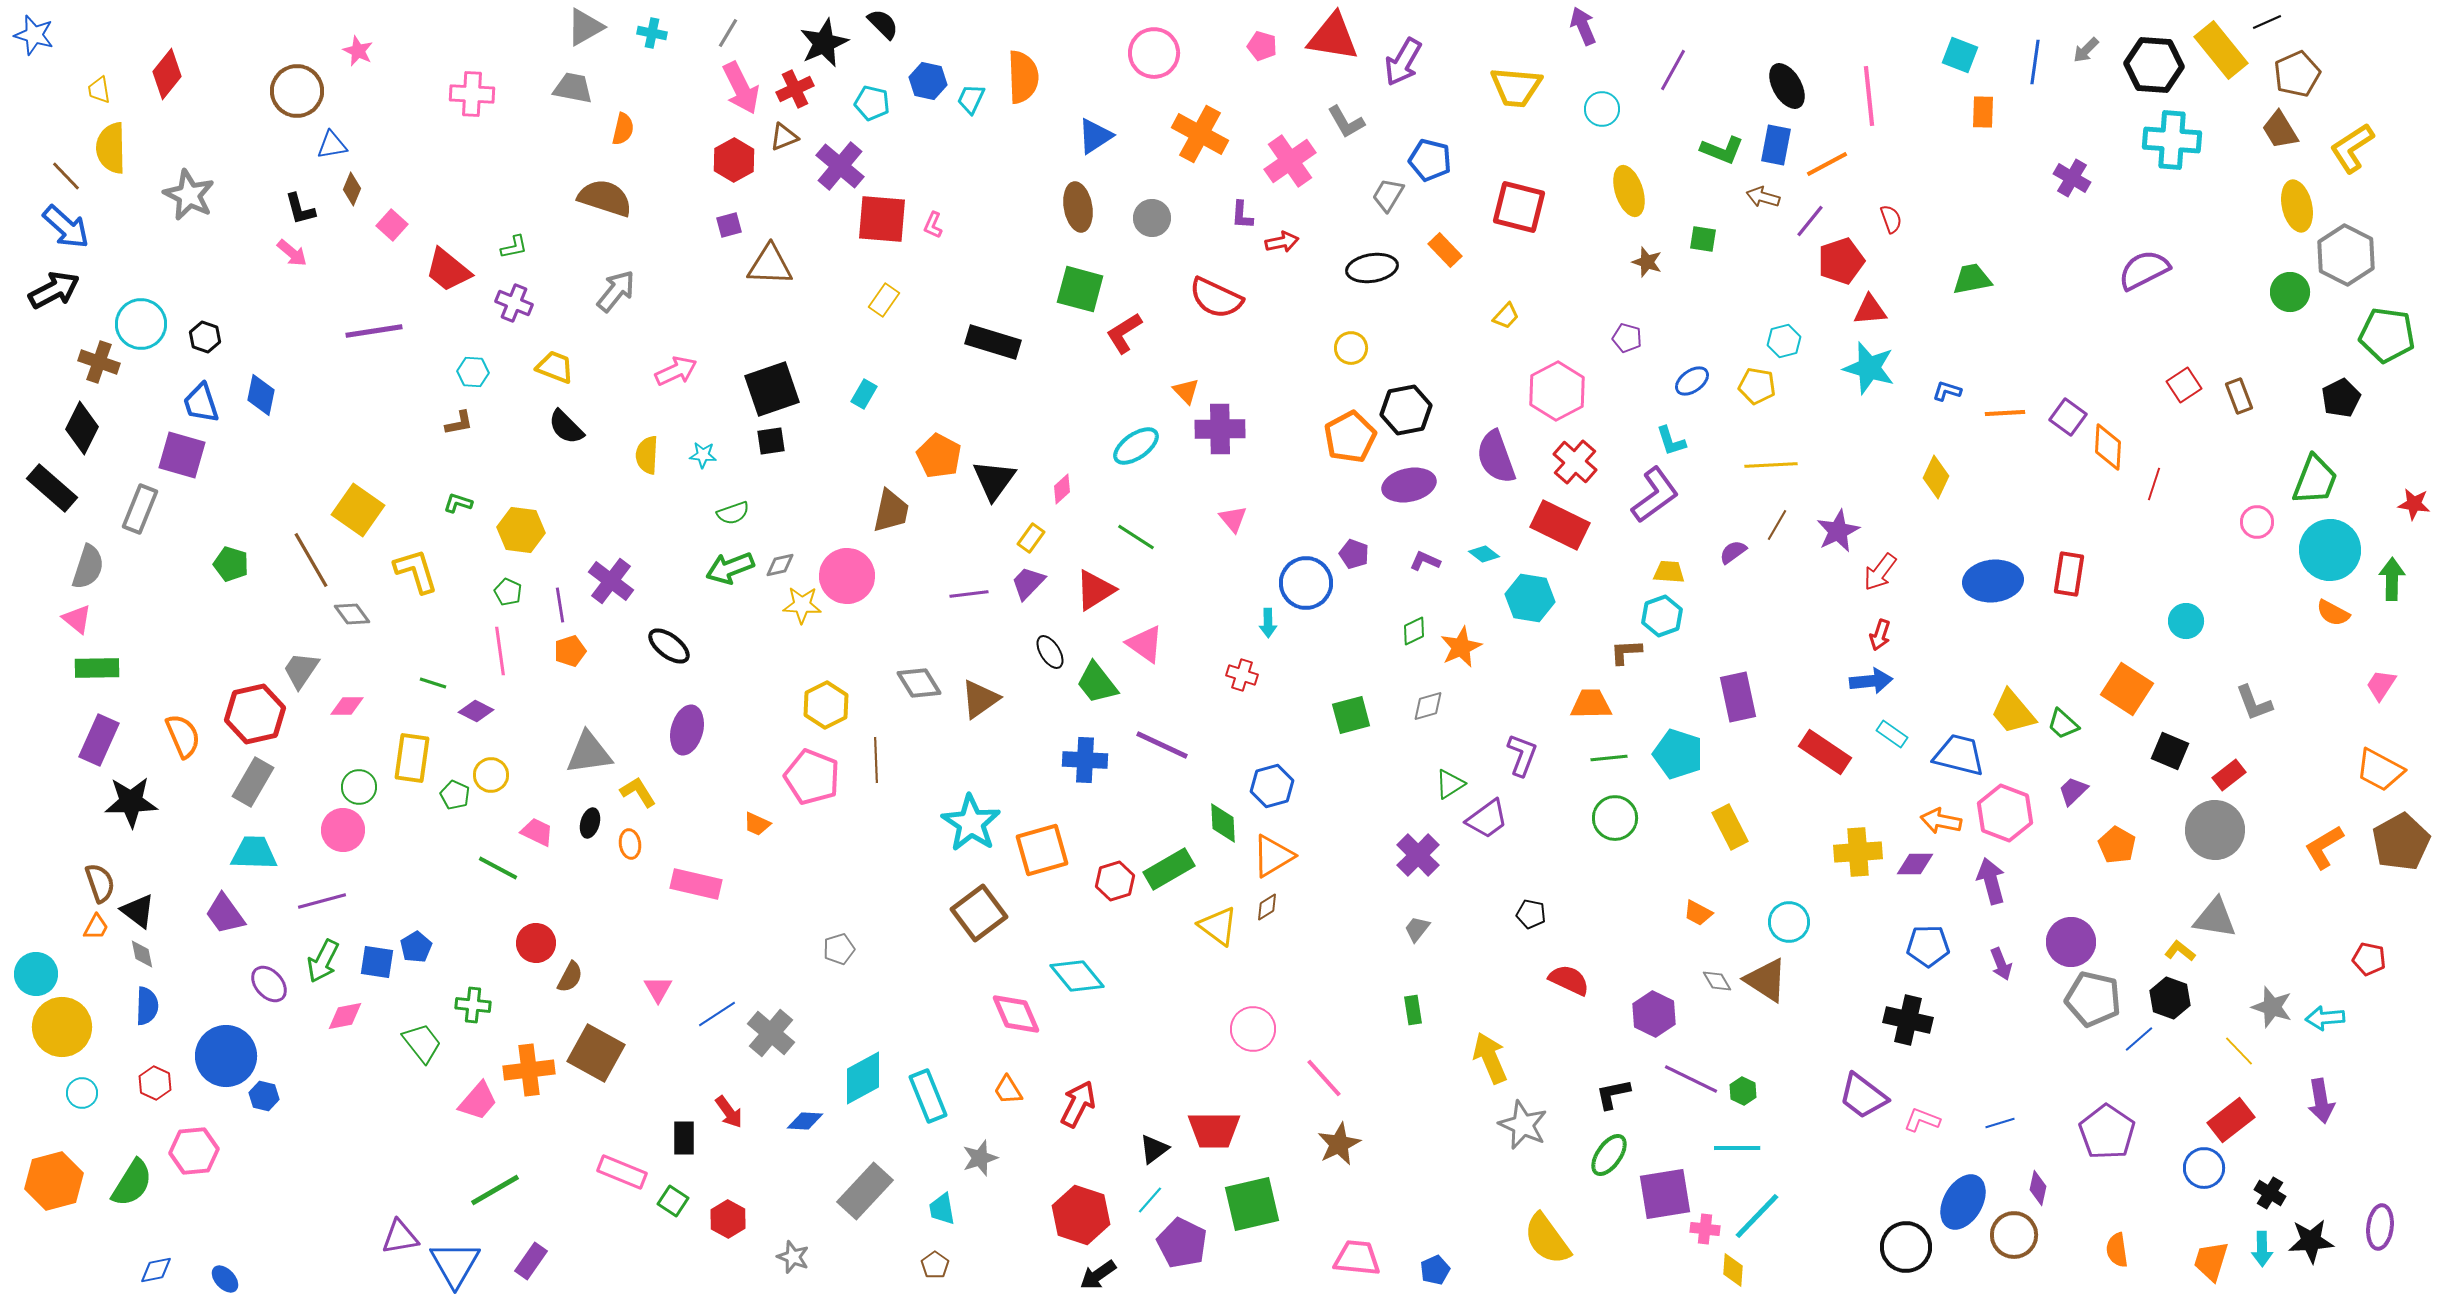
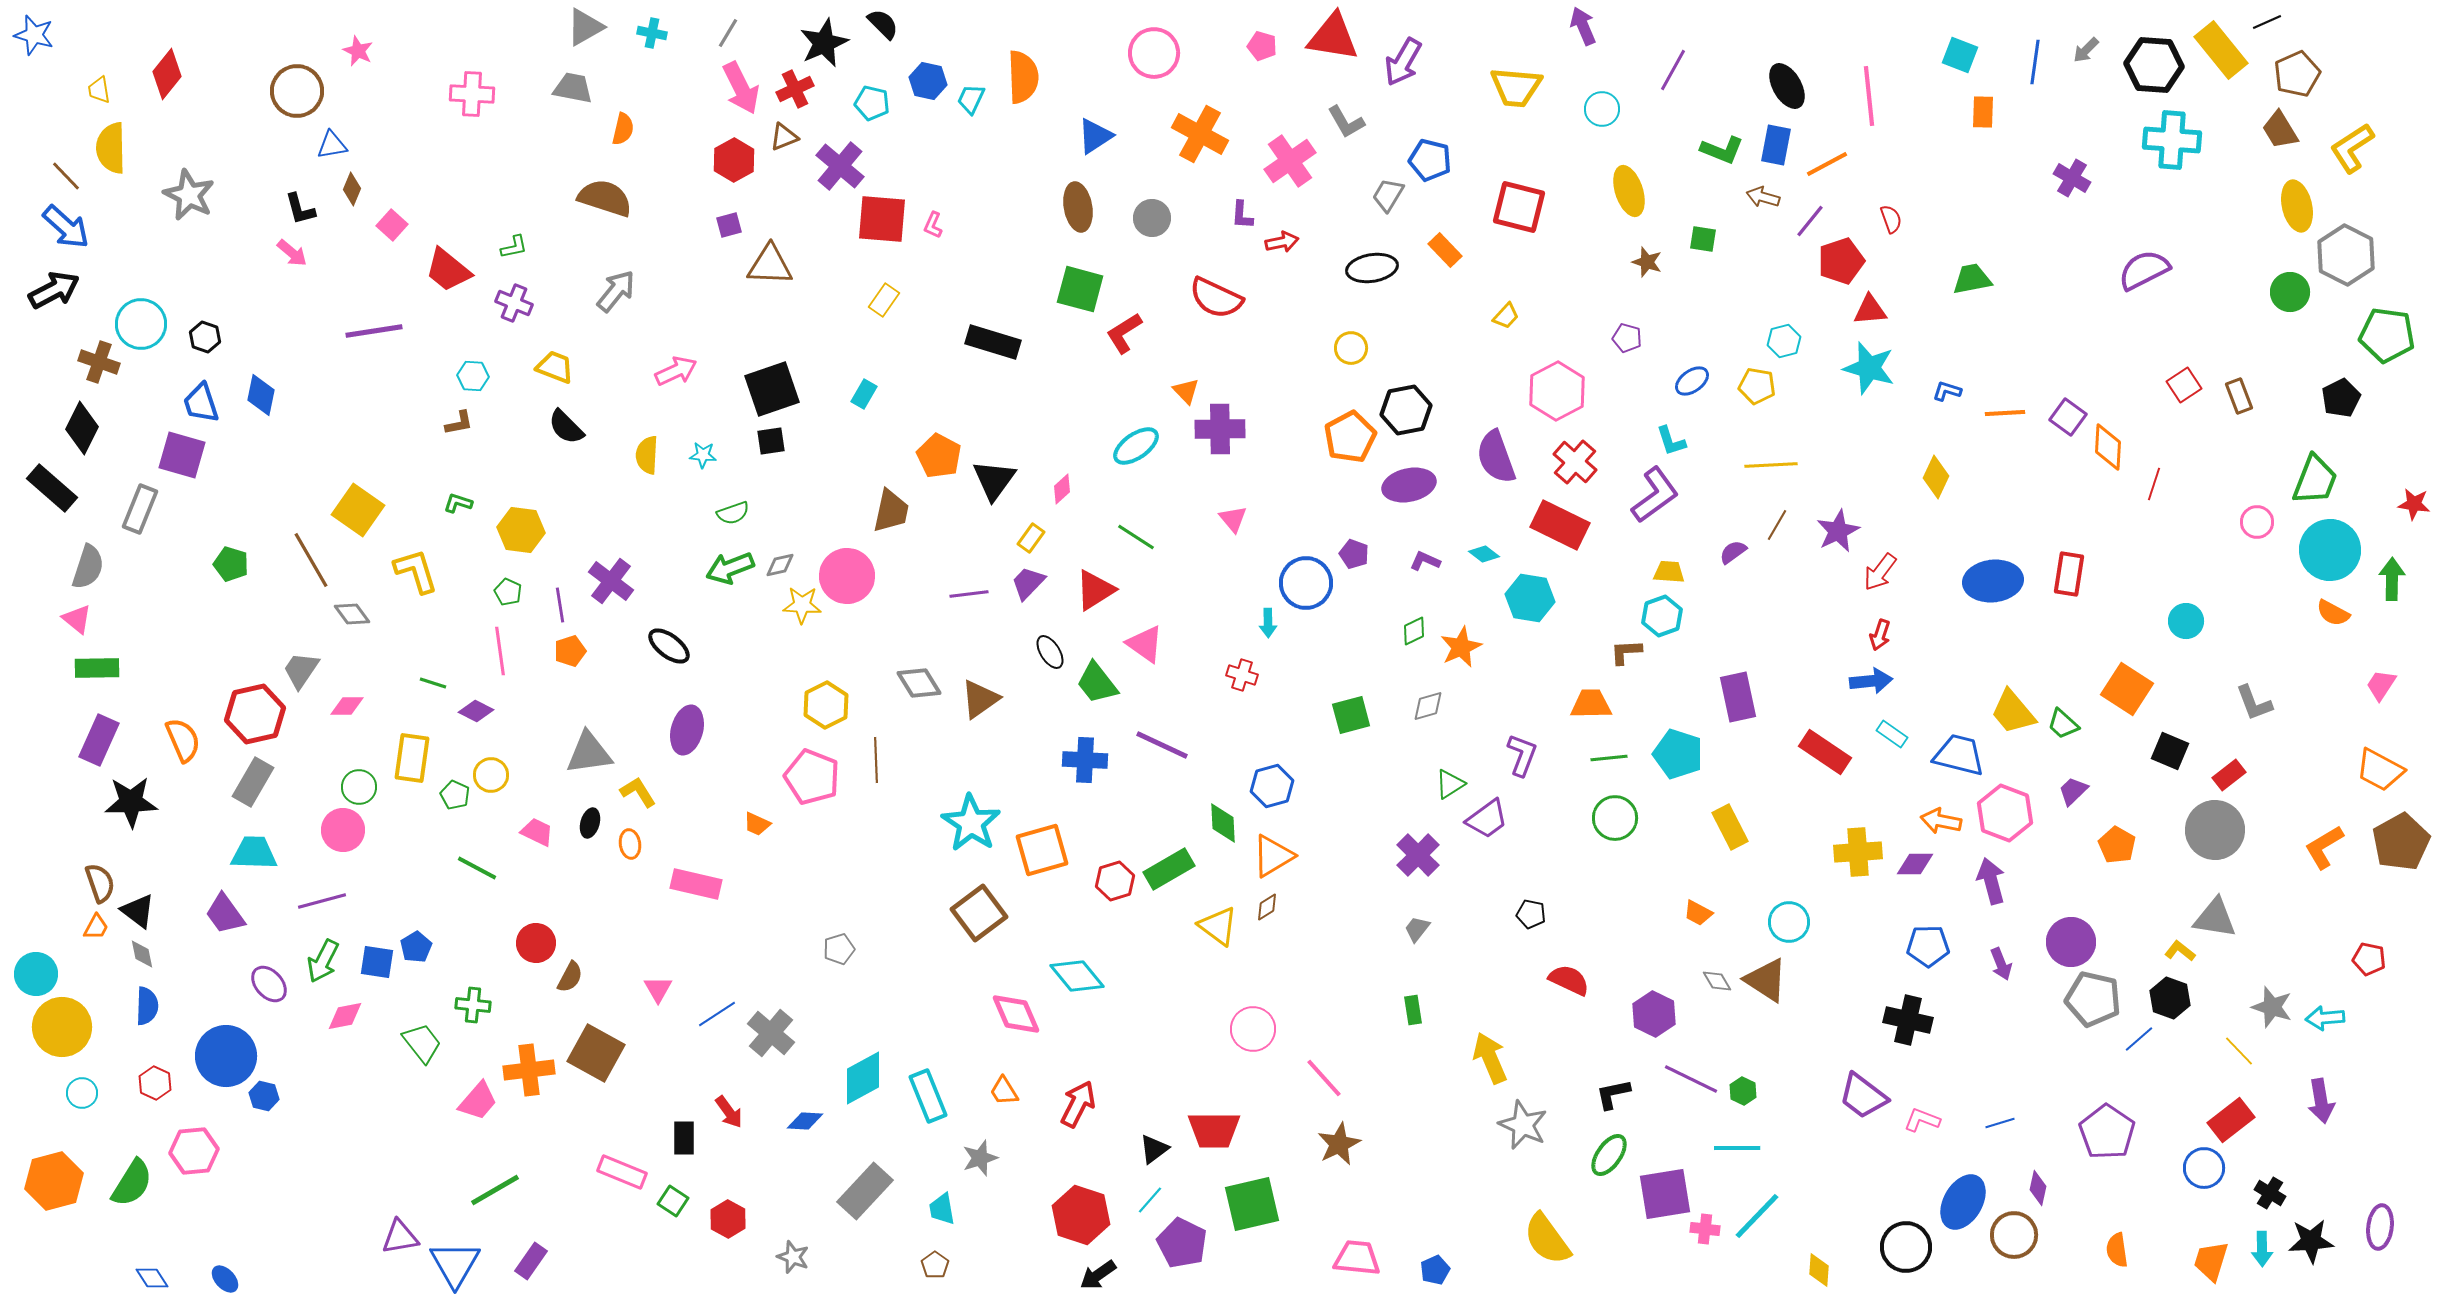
cyan hexagon at (473, 372): moved 4 px down
orange semicircle at (183, 736): moved 4 px down
green line at (498, 868): moved 21 px left
orange trapezoid at (1008, 1090): moved 4 px left, 1 px down
blue diamond at (156, 1270): moved 4 px left, 8 px down; rotated 68 degrees clockwise
yellow diamond at (1733, 1270): moved 86 px right
